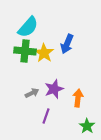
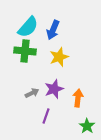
blue arrow: moved 14 px left, 14 px up
yellow star: moved 15 px right, 4 px down; rotated 18 degrees clockwise
